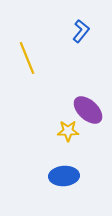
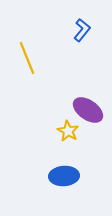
blue L-shape: moved 1 px right, 1 px up
purple ellipse: rotated 8 degrees counterclockwise
yellow star: rotated 30 degrees clockwise
